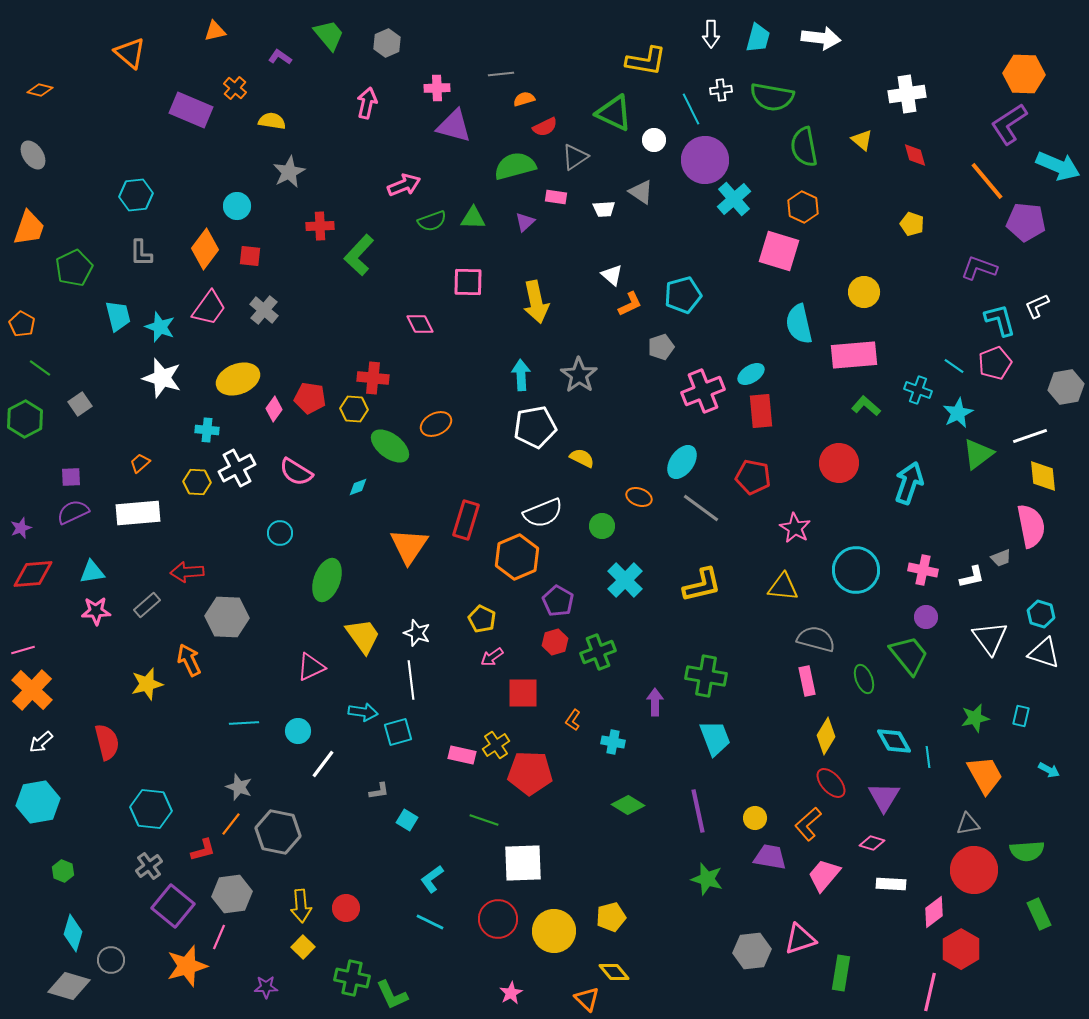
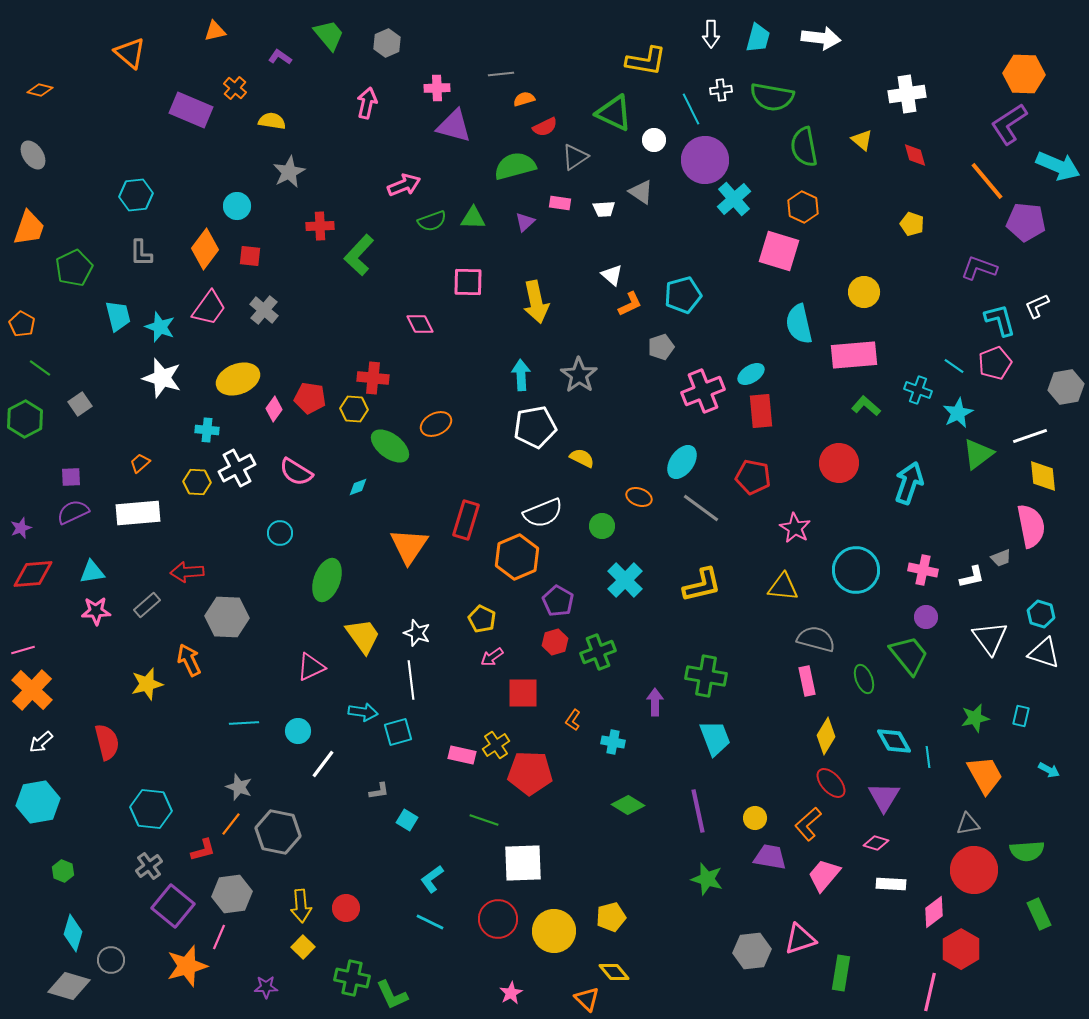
pink rectangle at (556, 197): moved 4 px right, 6 px down
pink diamond at (872, 843): moved 4 px right
